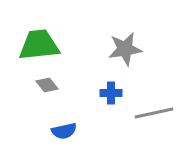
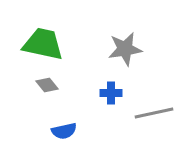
green trapezoid: moved 4 px right, 1 px up; rotated 18 degrees clockwise
